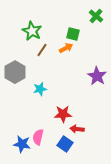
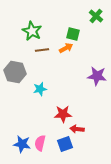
brown line: rotated 48 degrees clockwise
gray hexagon: rotated 20 degrees counterclockwise
purple star: rotated 24 degrees counterclockwise
pink semicircle: moved 2 px right, 6 px down
blue square: rotated 35 degrees clockwise
